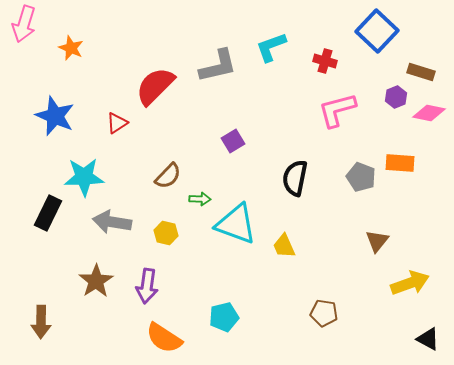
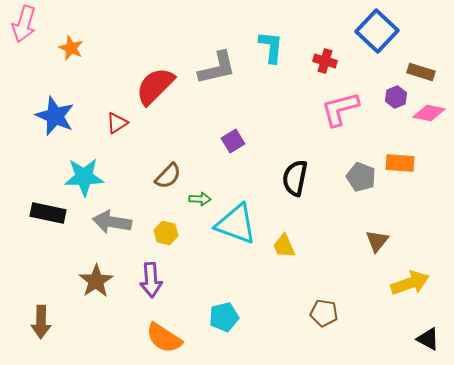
cyan L-shape: rotated 116 degrees clockwise
gray L-shape: moved 1 px left, 2 px down
pink L-shape: moved 3 px right, 1 px up
black rectangle: rotated 76 degrees clockwise
purple arrow: moved 4 px right, 6 px up; rotated 12 degrees counterclockwise
